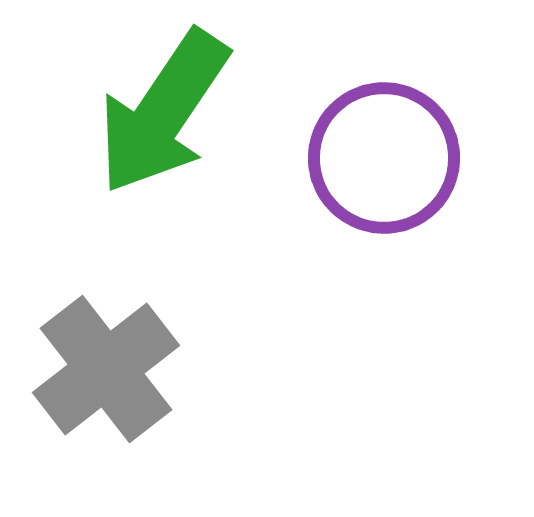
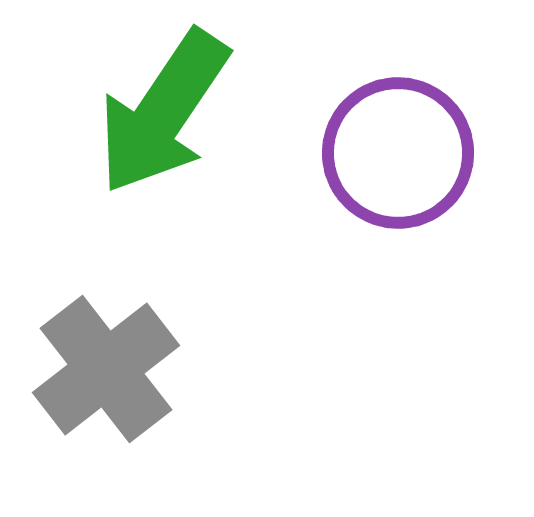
purple circle: moved 14 px right, 5 px up
